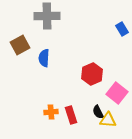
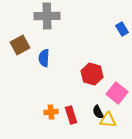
red hexagon: rotated 20 degrees counterclockwise
